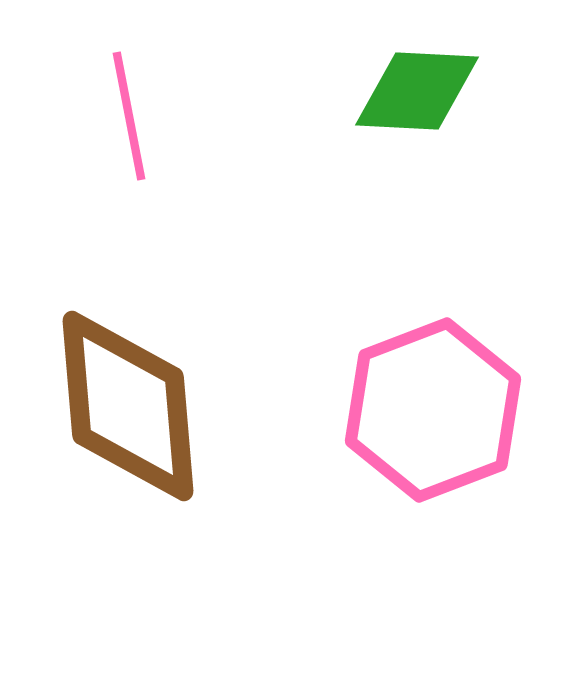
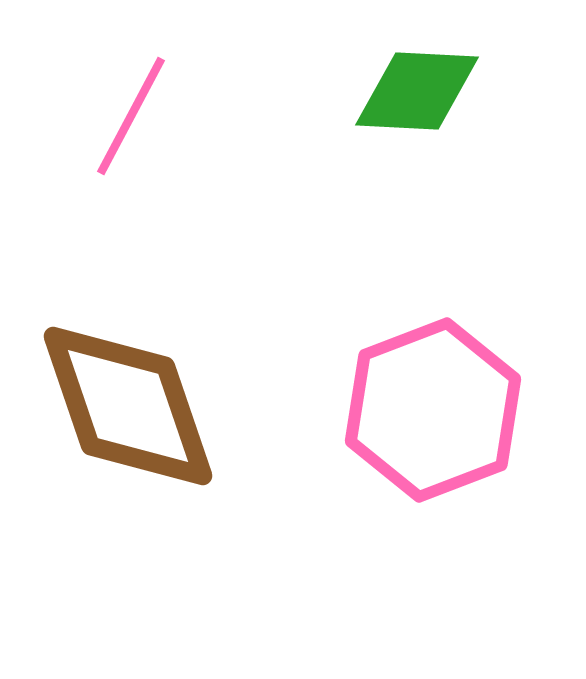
pink line: moved 2 px right; rotated 39 degrees clockwise
brown diamond: rotated 14 degrees counterclockwise
